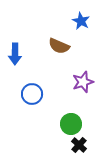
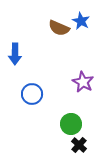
brown semicircle: moved 18 px up
purple star: rotated 25 degrees counterclockwise
